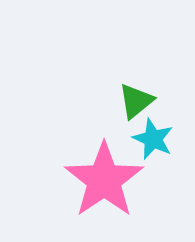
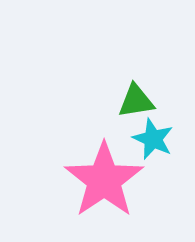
green triangle: rotated 30 degrees clockwise
